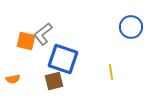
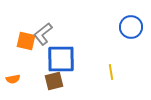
blue square: moved 2 px left; rotated 20 degrees counterclockwise
